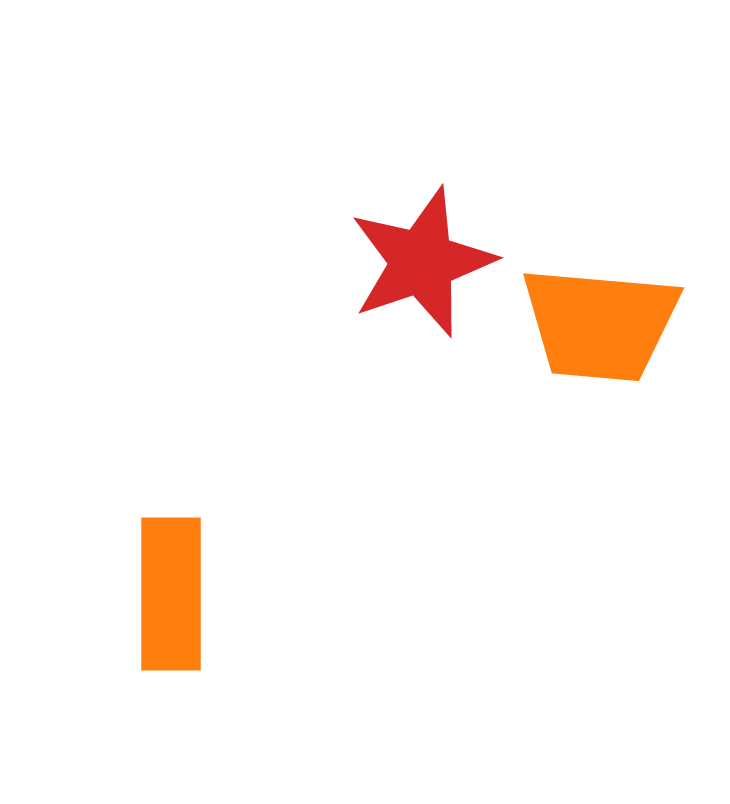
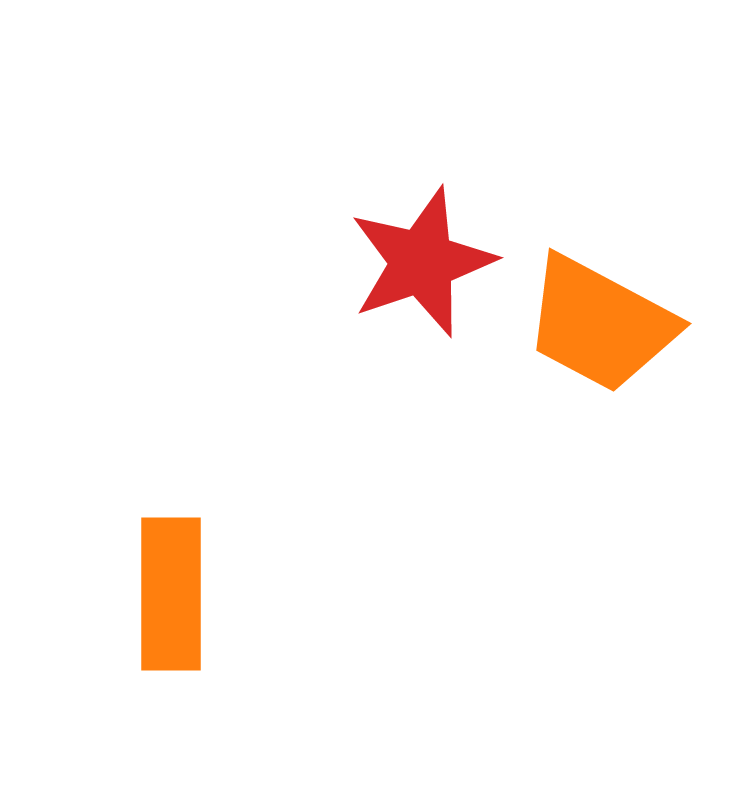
orange trapezoid: rotated 23 degrees clockwise
